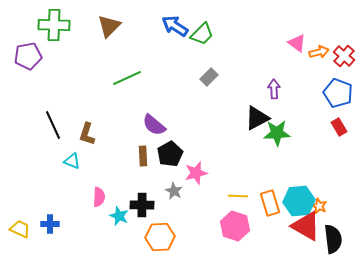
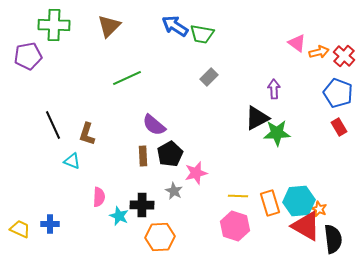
green trapezoid: rotated 55 degrees clockwise
orange star: moved 3 px down
